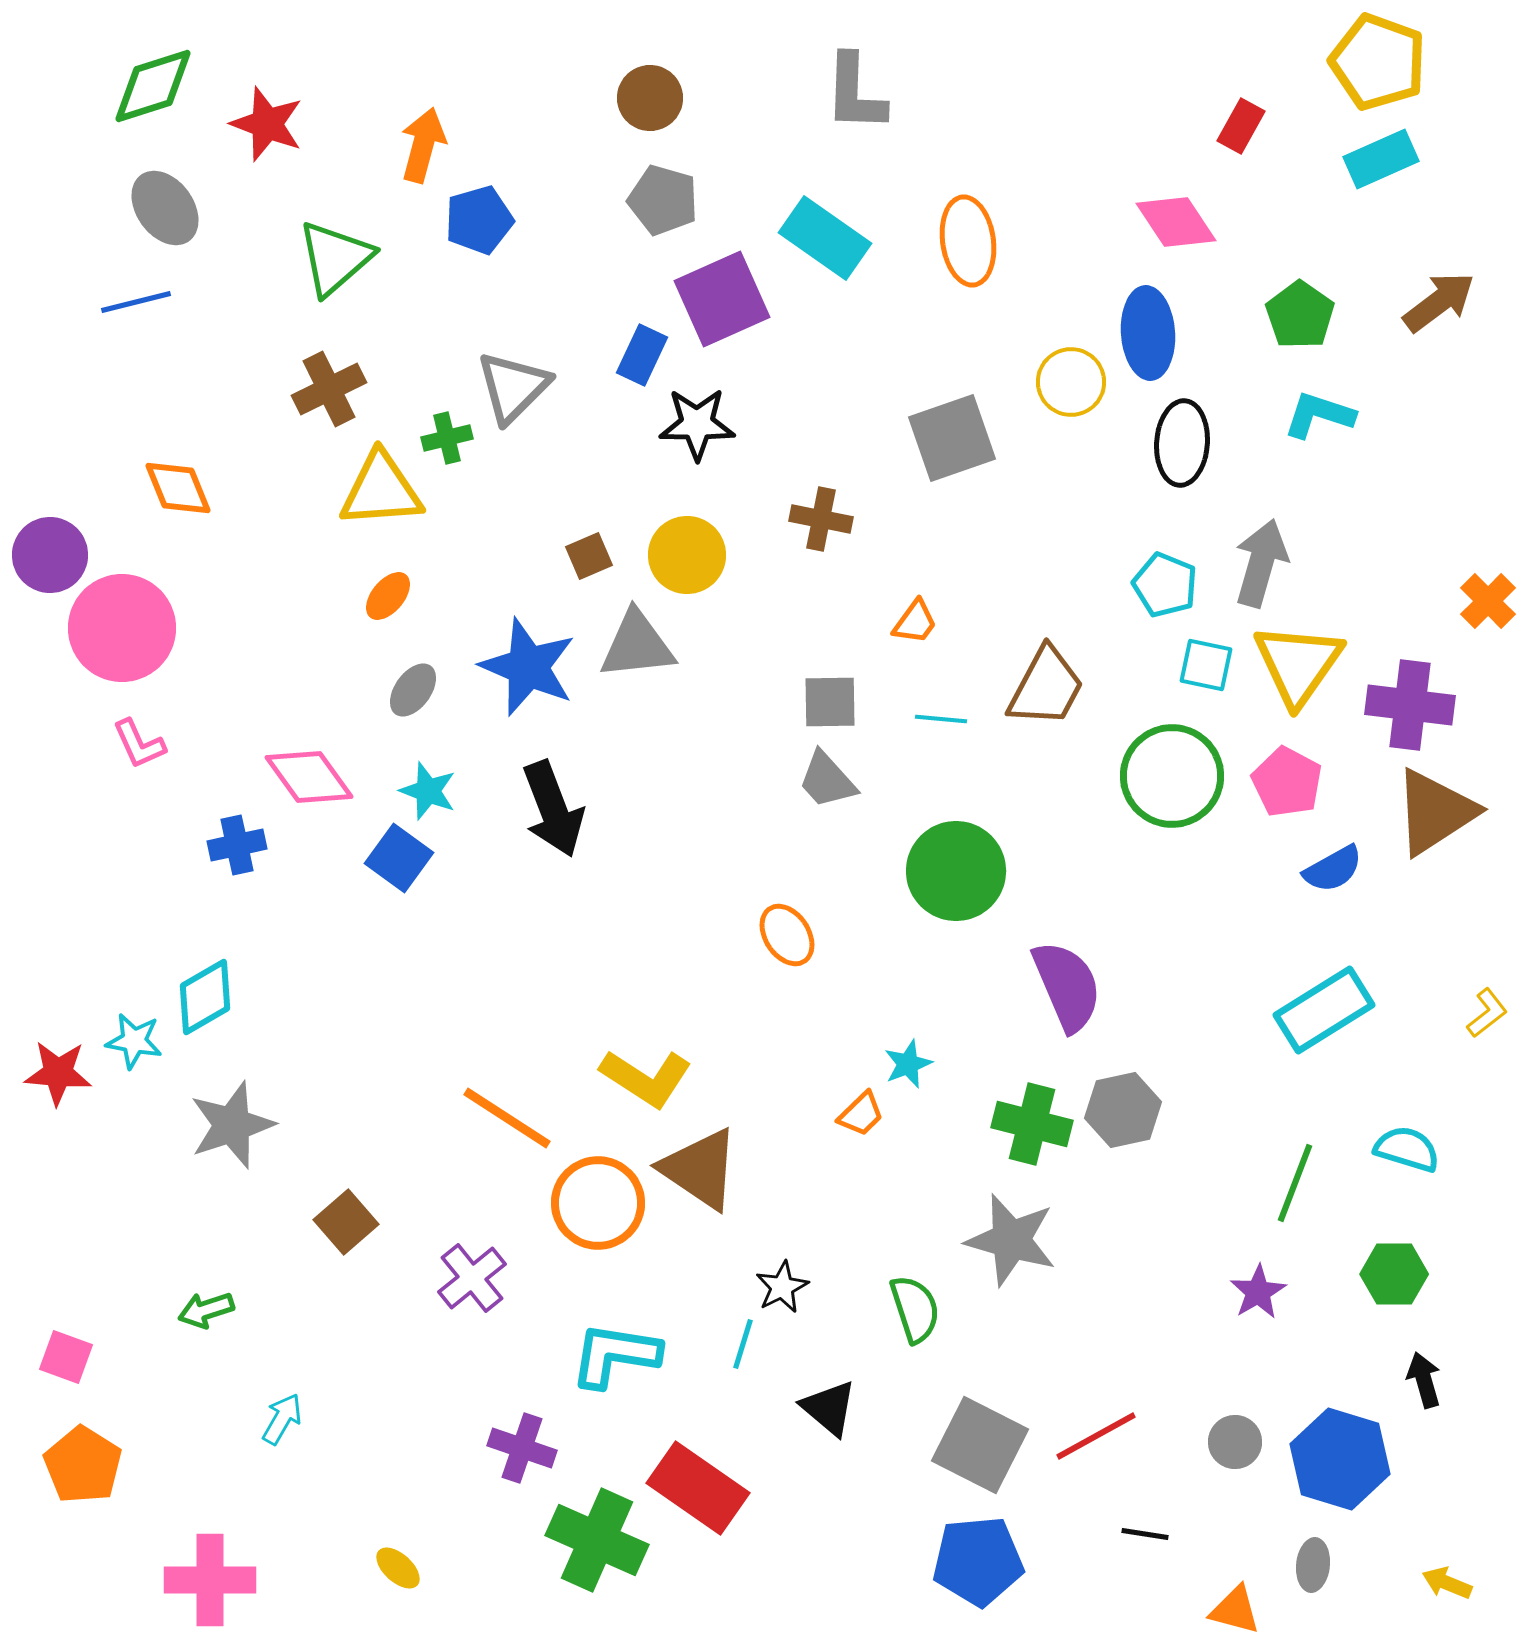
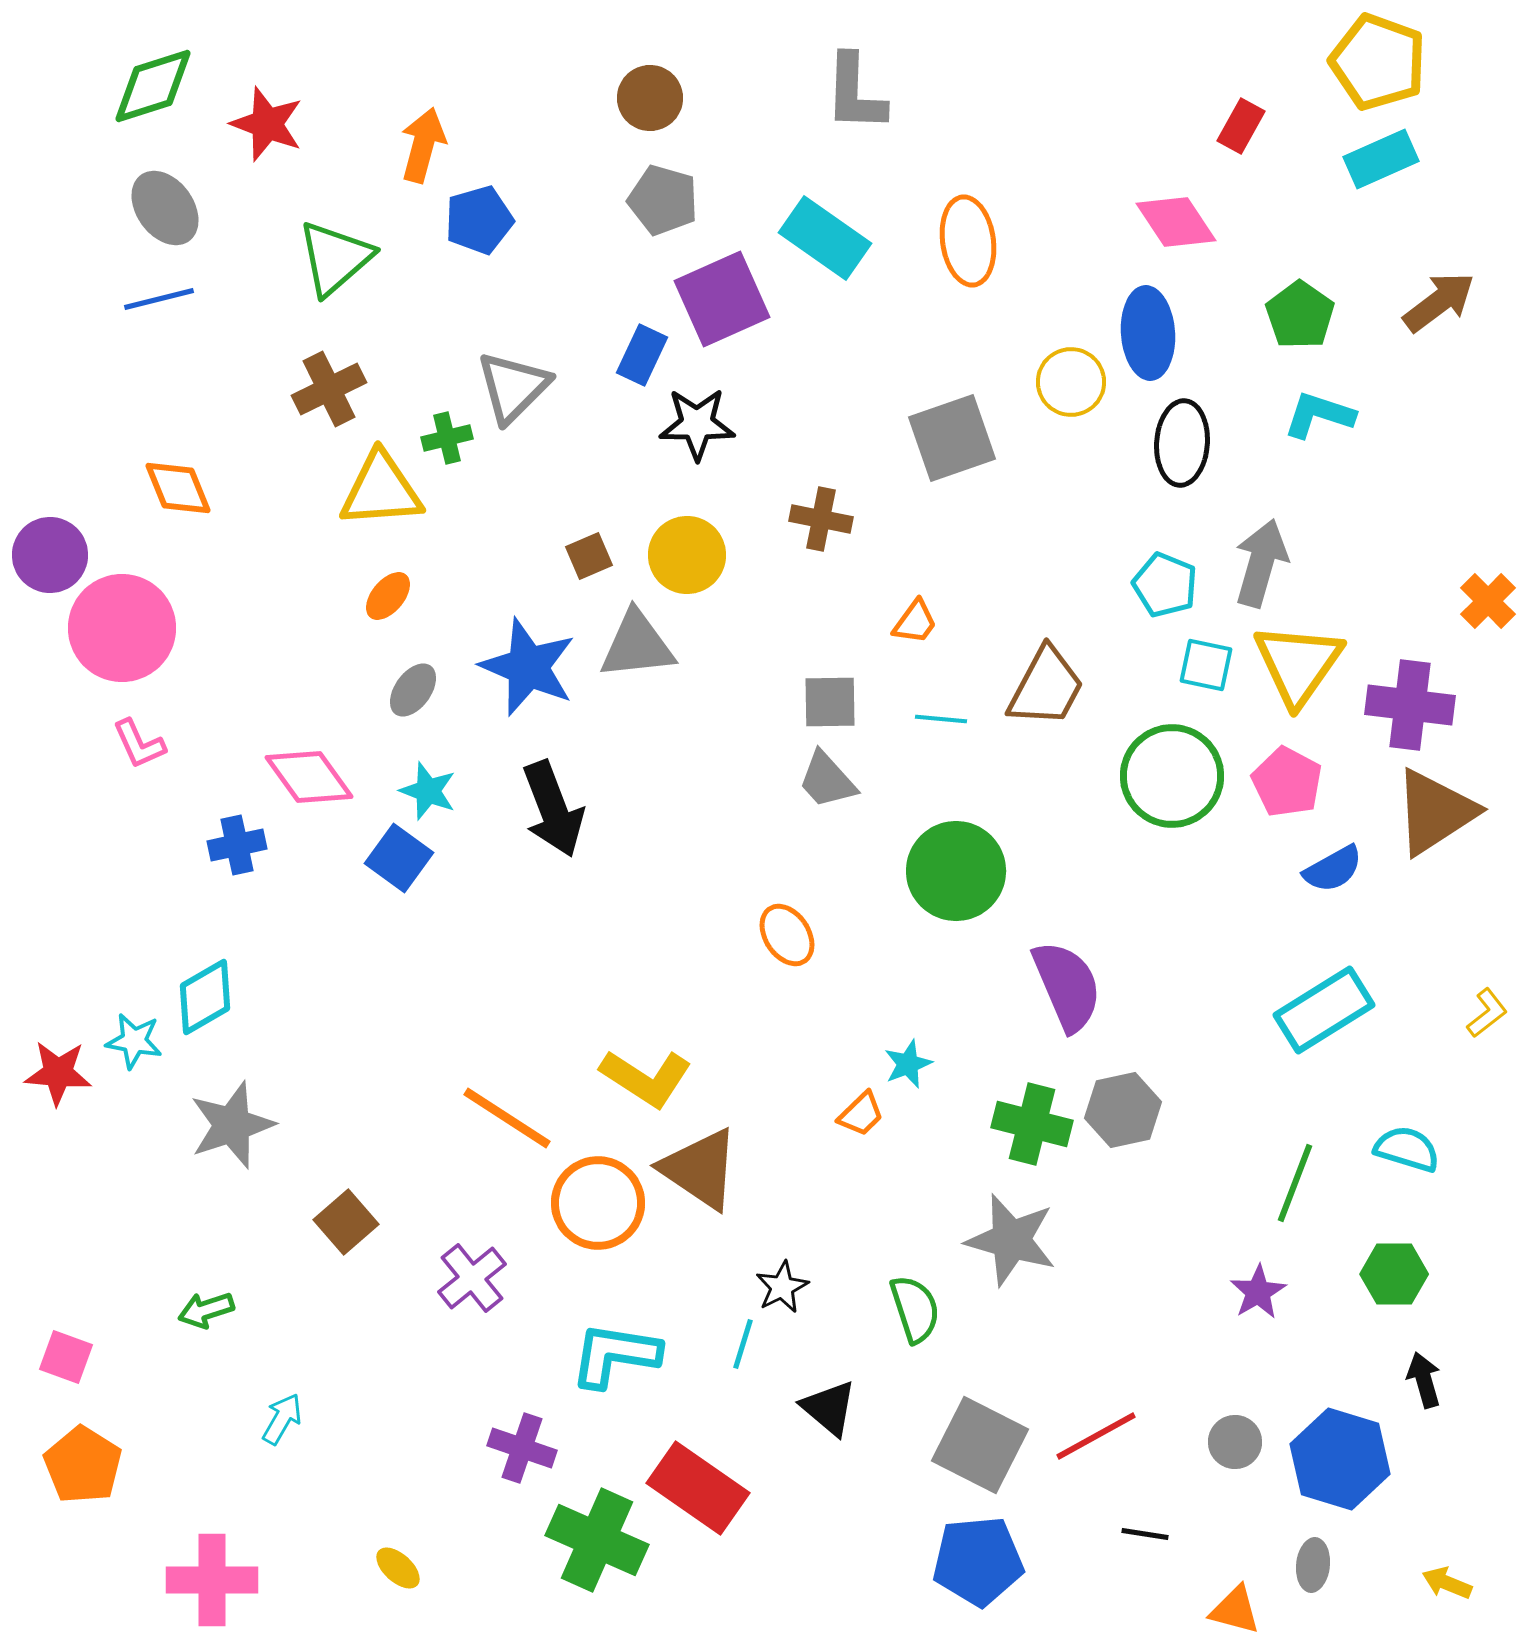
blue line at (136, 302): moved 23 px right, 3 px up
pink cross at (210, 1580): moved 2 px right
